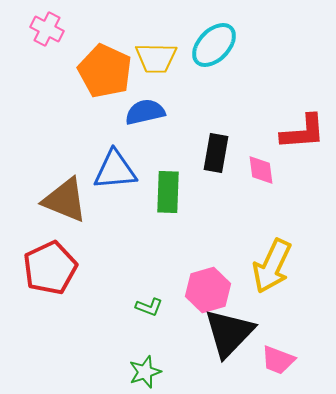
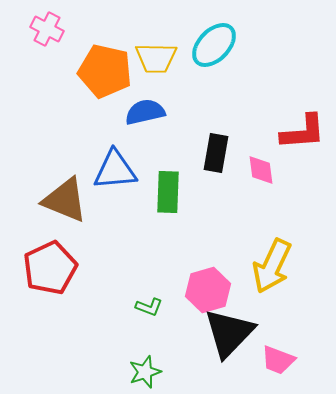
orange pentagon: rotated 12 degrees counterclockwise
